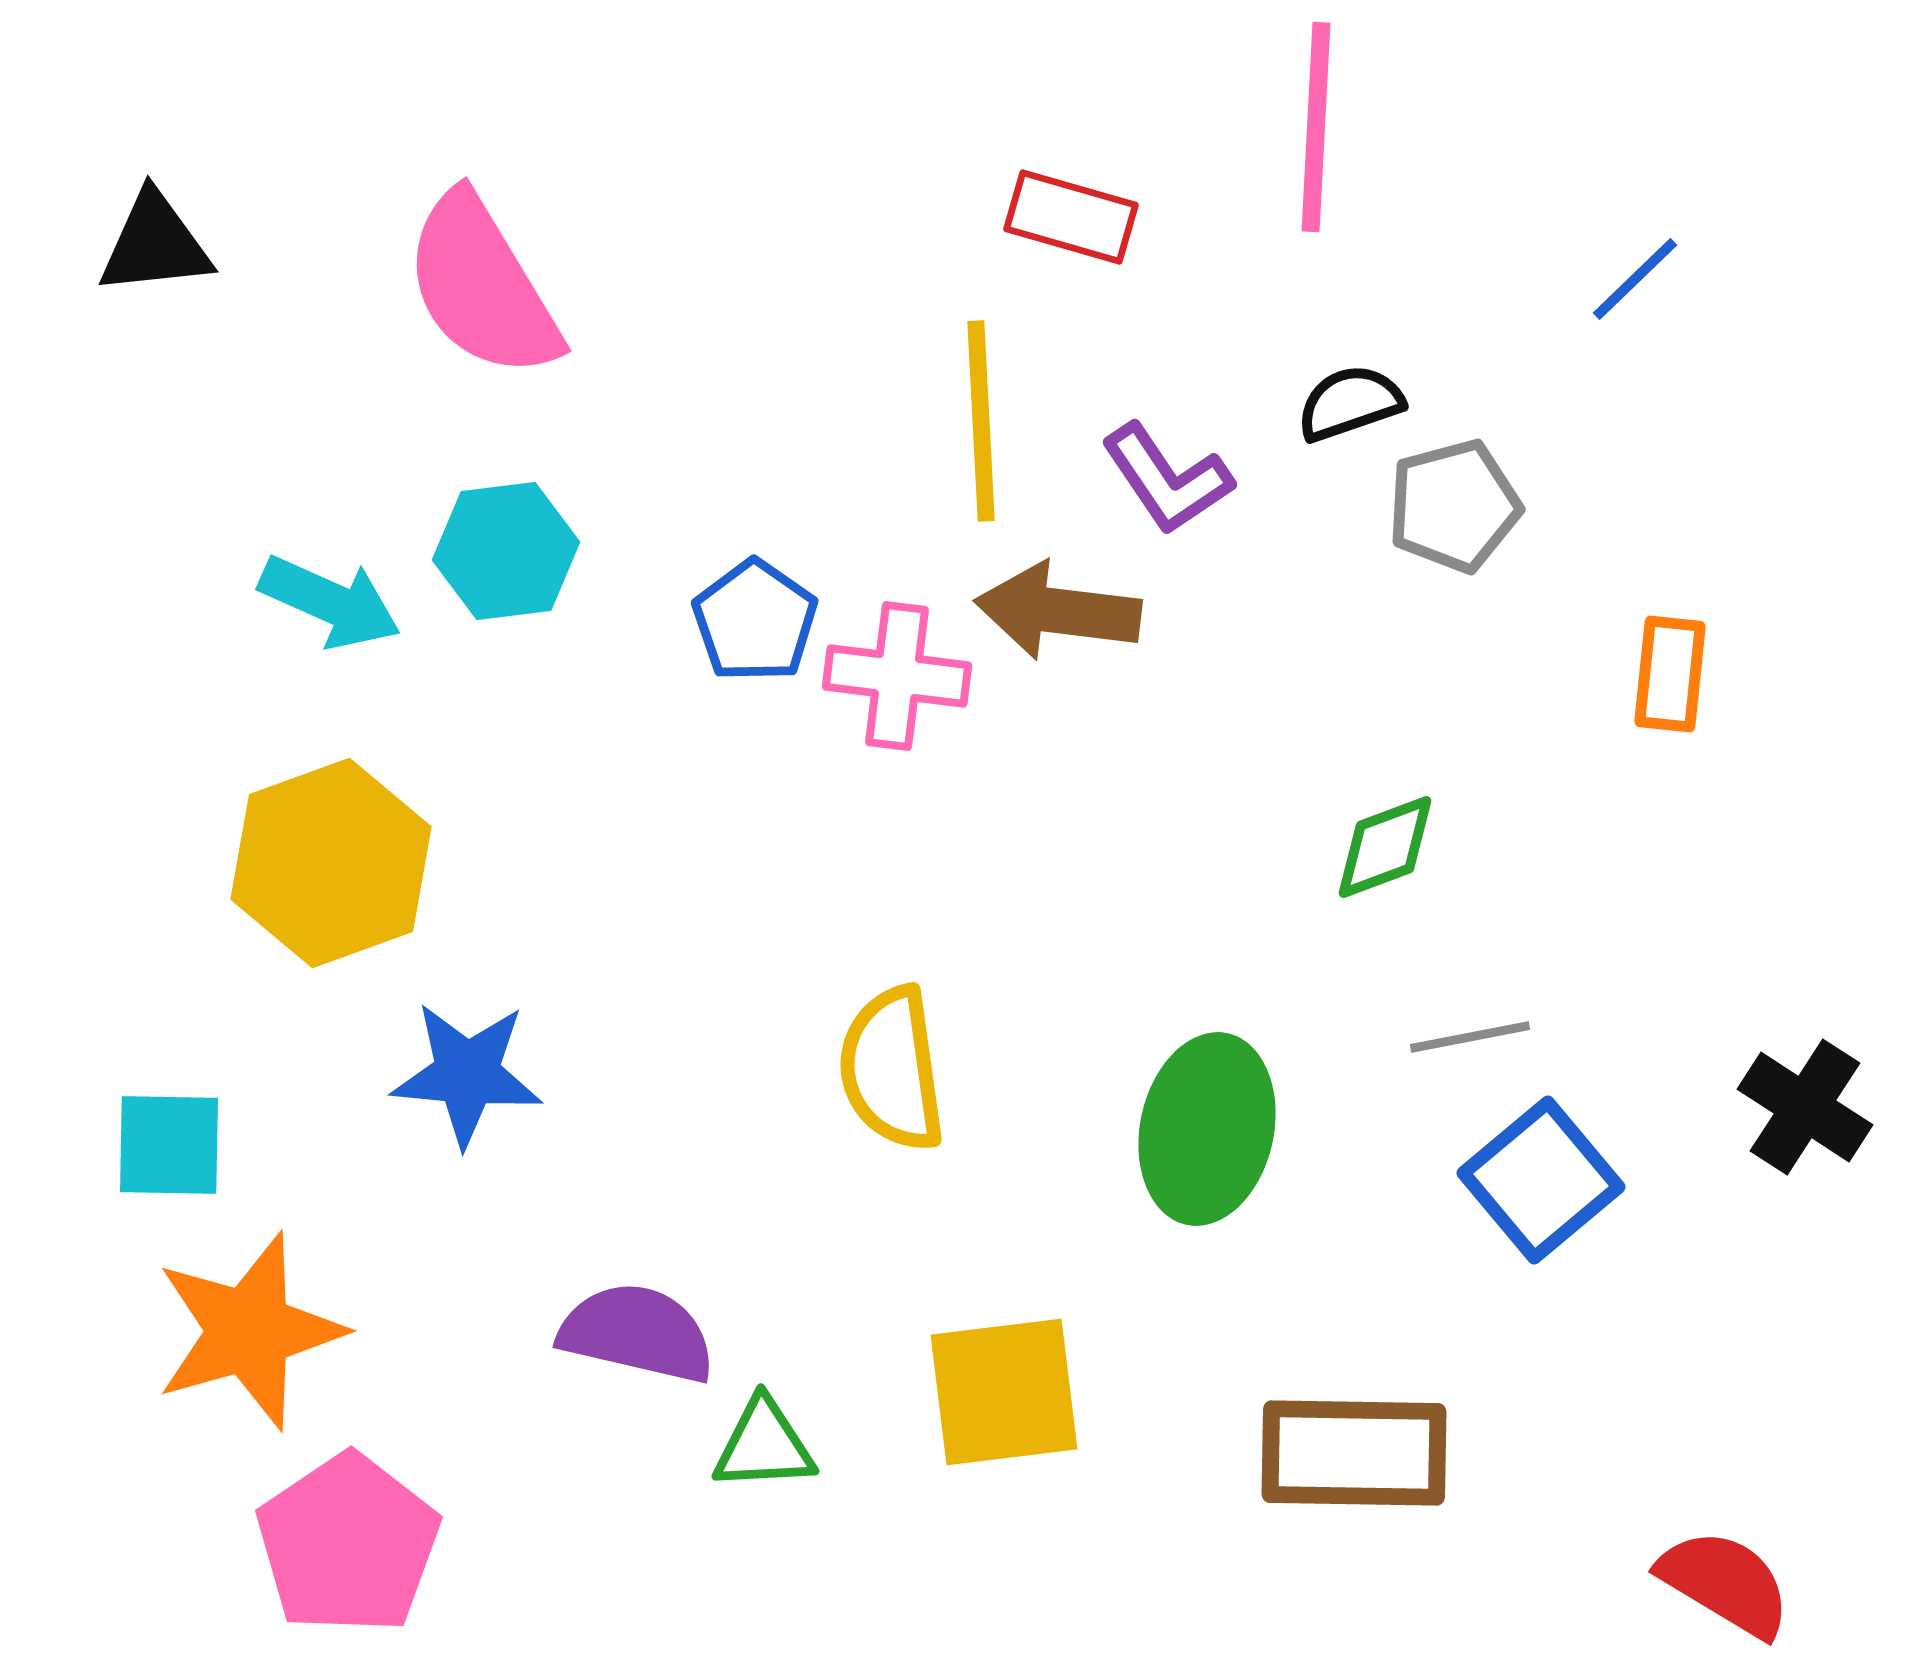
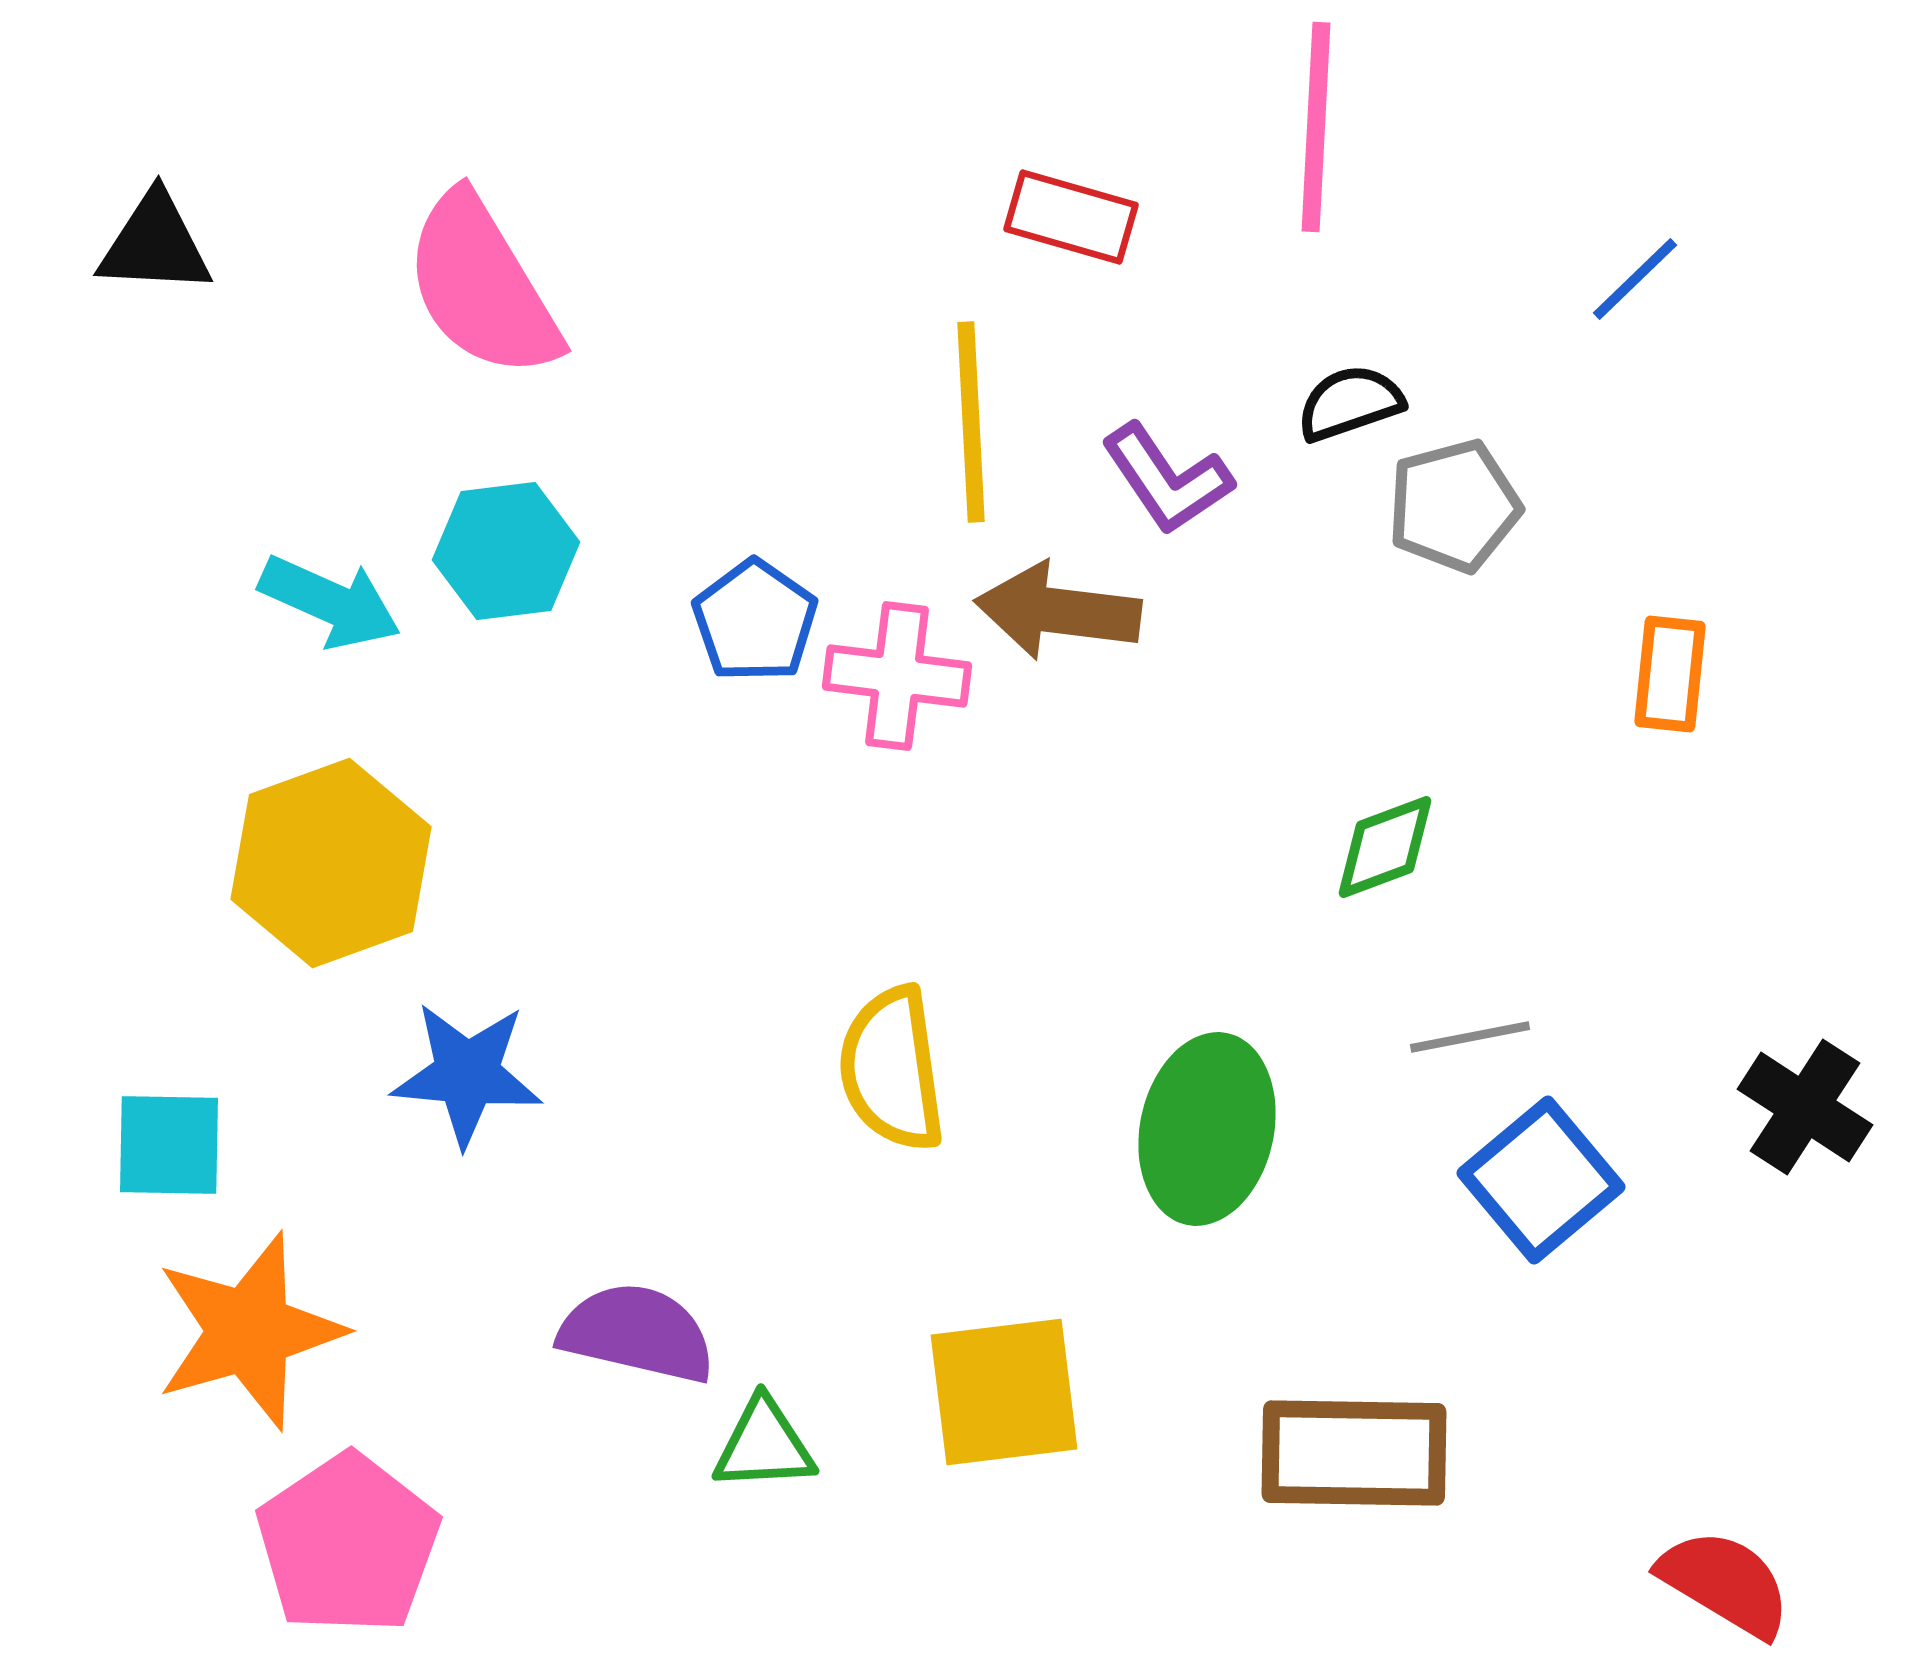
black triangle: rotated 9 degrees clockwise
yellow line: moved 10 px left, 1 px down
